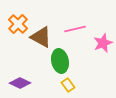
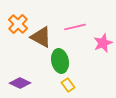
pink line: moved 2 px up
